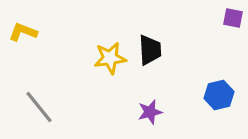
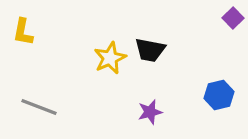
purple square: rotated 35 degrees clockwise
yellow L-shape: rotated 100 degrees counterclockwise
black trapezoid: rotated 104 degrees clockwise
yellow star: rotated 16 degrees counterclockwise
gray line: rotated 30 degrees counterclockwise
